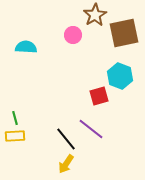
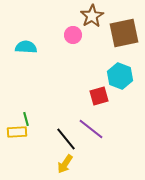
brown star: moved 3 px left, 1 px down
green line: moved 11 px right, 1 px down
yellow rectangle: moved 2 px right, 4 px up
yellow arrow: moved 1 px left
